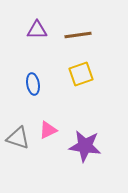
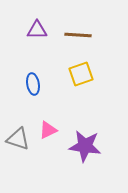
brown line: rotated 12 degrees clockwise
gray triangle: moved 1 px down
